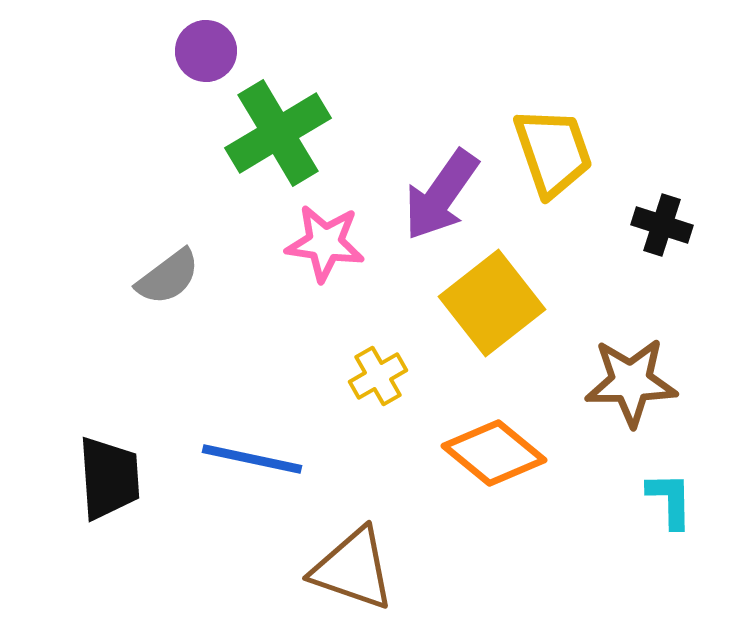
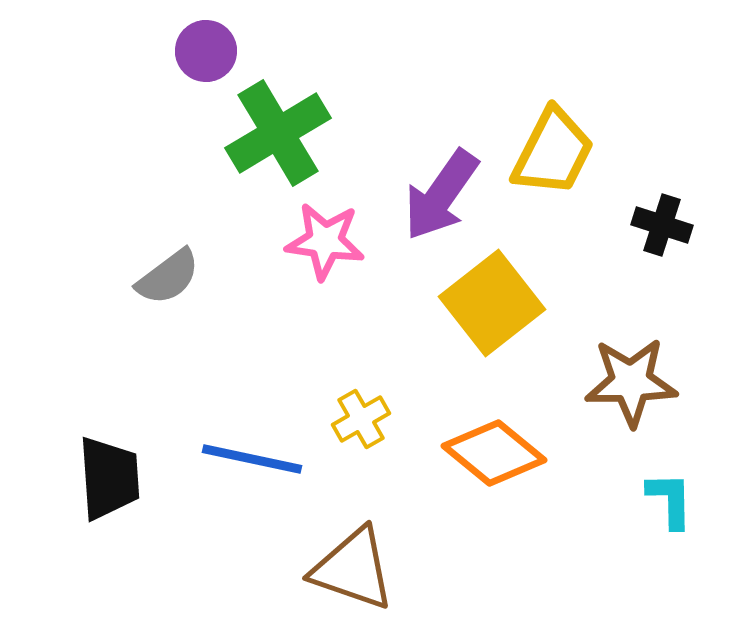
yellow trapezoid: rotated 46 degrees clockwise
pink star: moved 2 px up
yellow cross: moved 17 px left, 43 px down
